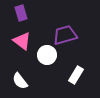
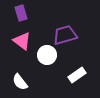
white rectangle: moved 1 px right; rotated 24 degrees clockwise
white semicircle: moved 1 px down
